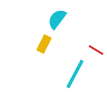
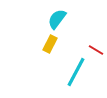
yellow rectangle: moved 6 px right
cyan line: moved 1 px right, 2 px up
